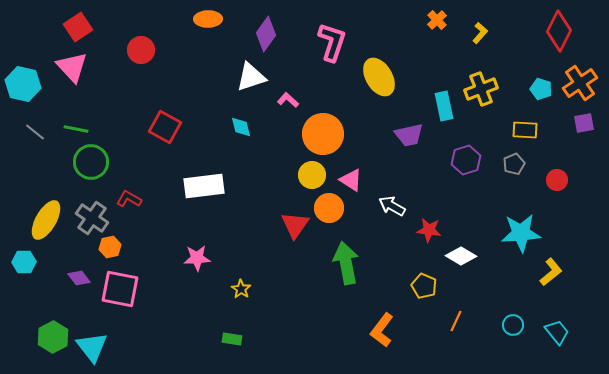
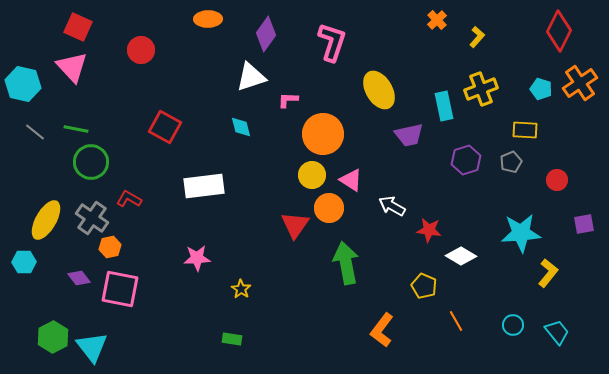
red square at (78, 27): rotated 32 degrees counterclockwise
yellow L-shape at (480, 33): moved 3 px left, 4 px down
yellow ellipse at (379, 77): moved 13 px down
pink L-shape at (288, 100): rotated 40 degrees counterclockwise
purple square at (584, 123): moved 101 px down
gray pentagon at (514, 164): moved 3 px left, 2 px up
yellow L-shape at (551, 272): moved 3 px left, 1 px down; rotated 12 degrees counterclockwise
orange line at (456, 321): rotated 55 degrees counterclockwise
